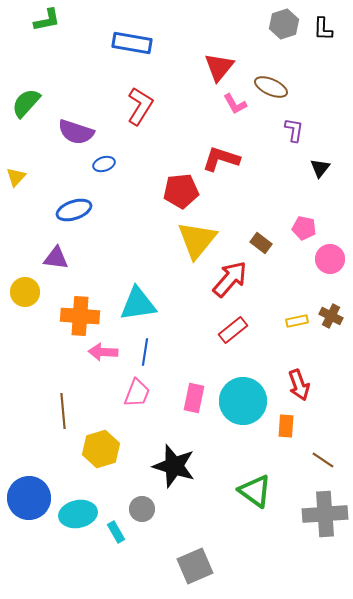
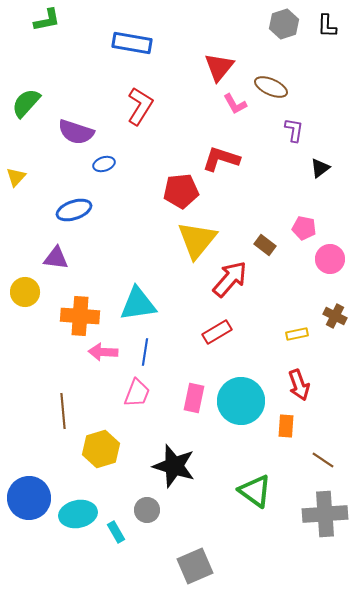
black L-shape at (323, 29): moved 4 px right, 3 px up
black triangle at (320, 168): rotated 15 degrees clockwise
brown rectangle at (261, 243): moved 4 px right, 2 px down
brown cross at (331, 316): moved 4 px right
yellow rectangle at (297, 321): moved 13 px down
red rectangle at (233, 330): moved 16 px left, 2 px down; rotated 8 degrees clockwise
cyan circle at (243, 401): moved 2 px left
gray circle at (142, 509): moved 5 px right, 1 px down
